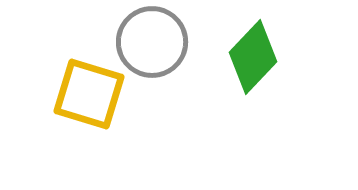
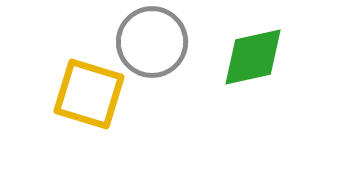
green diamond: rotated 34 degrees clockwise
